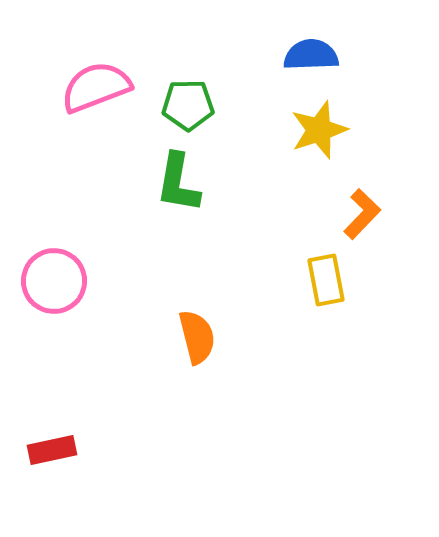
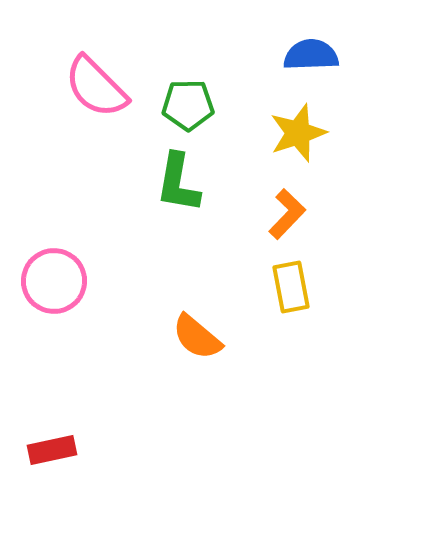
pink semicircle: rotated 114 degrees counterclockwise
yellow star: moved 21 px left, 3 px down
orange L-shape: moved 75 px left
yellow rectangle: moved 35 px left, 7 px down
orange semicircle: rotated 144 degrees clockwise
